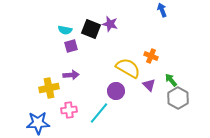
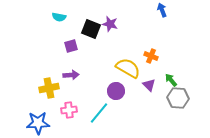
cyan semicircle: moved 6 px left, 13 px up
gray hexagon: rotated 25 degrees counterclockwise
